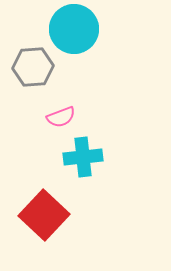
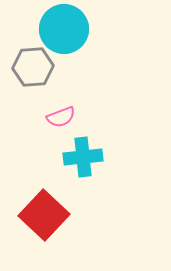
cyan circle: moved 10 px left
